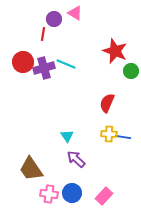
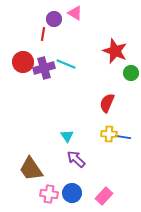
green circle: moved 2 px down
